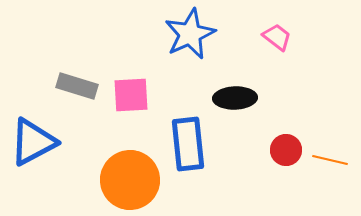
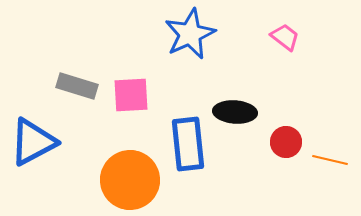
pink trapezoid: moved 8 px right
black ellipse: moved 14 px down; rotated 6 degrees clockwise
red circle: moved 8 px up
